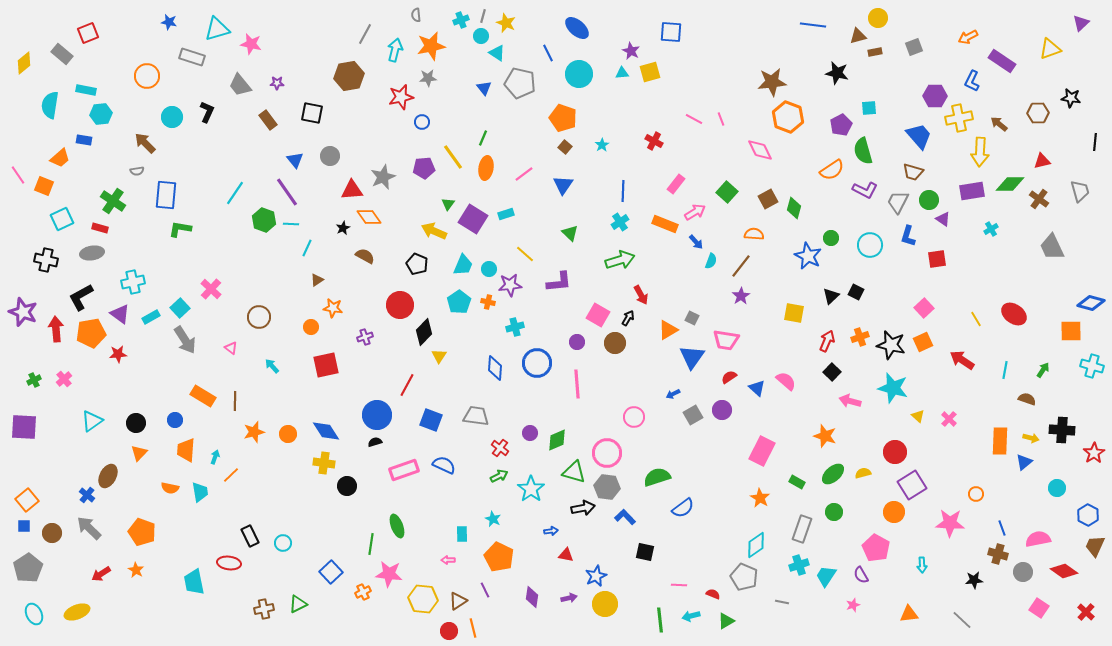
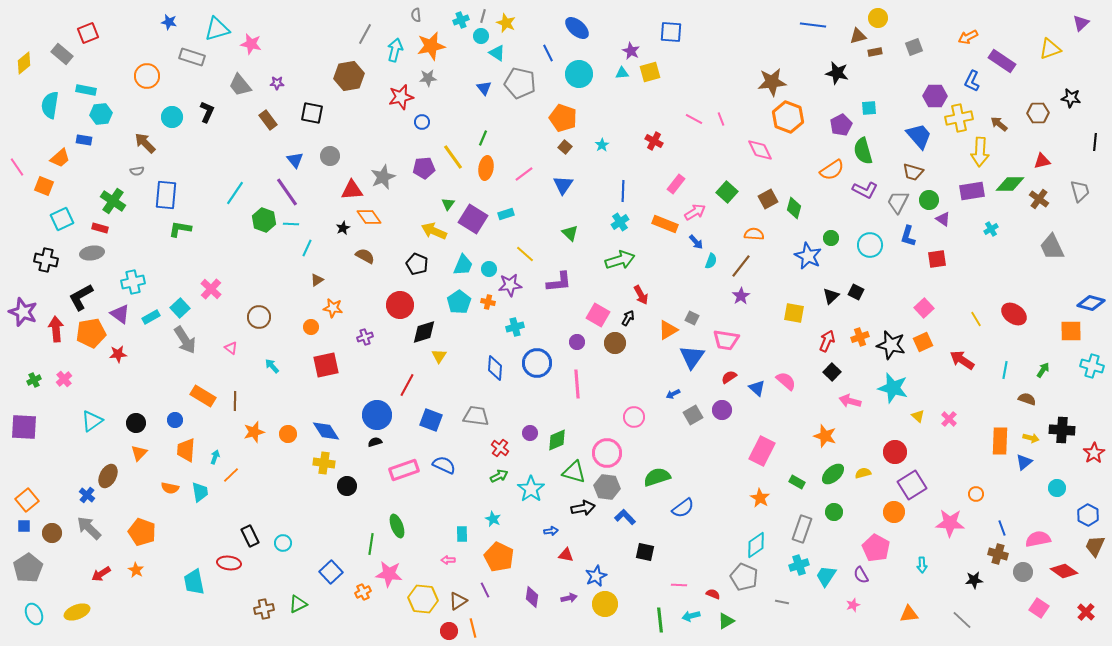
pink line at (18, 175): moved 1 px left, 8 px up
black diamond at (424, 332): rotated 28 degrees clockwise
